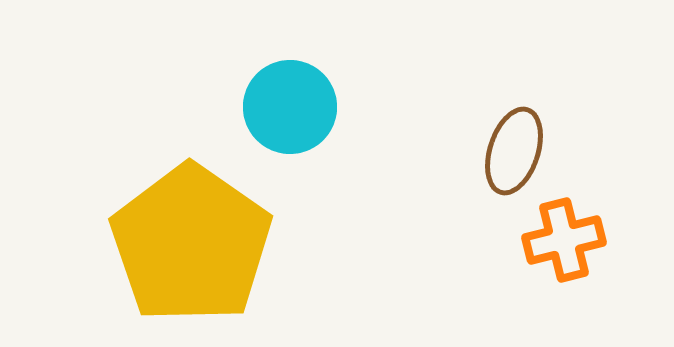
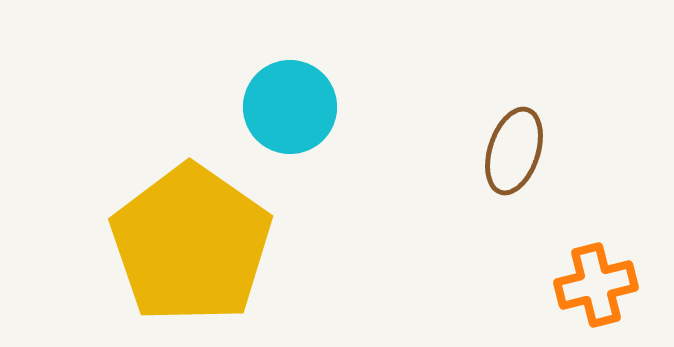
orange cross: moved 32 px right, 45 px down
